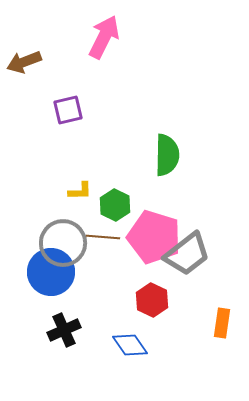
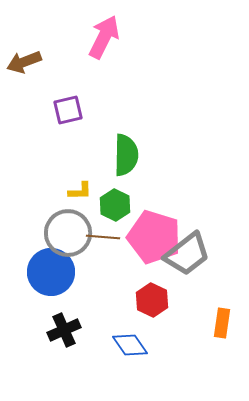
green semicircle: moved 41 px left
gray circle: moved 5 px right, 10 px up
